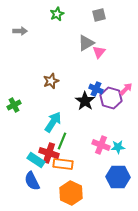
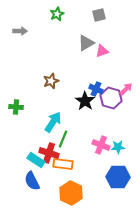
pink triangle: moved 3 px right, 1 px up; rotated 32 degrees clockwise
green cross: moved 2 px right, 2 px down; rotated 32 degrees clockwise
green line: moved 1 px right, 2 px up
